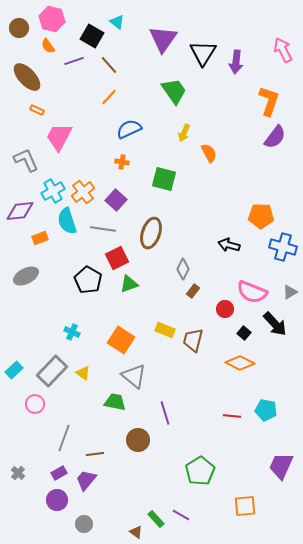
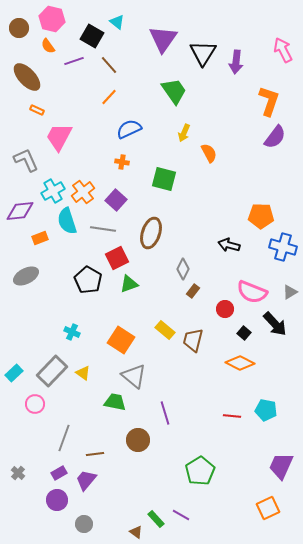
yellow rectangle at (165, 330): rotated 18 degrees clockwise
cyan rectangle at (14, 370): moved 3 px down
orange square at (245, 506): moved 23 px right, 2 px down; rotated 20 degrees counterclockwise
